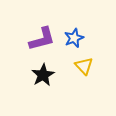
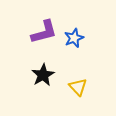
purple L-shape: moved 2 px right, 7 px up
yellow triangle: moved 6 px left, 21 px down
